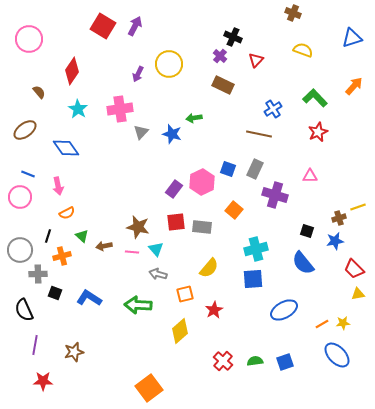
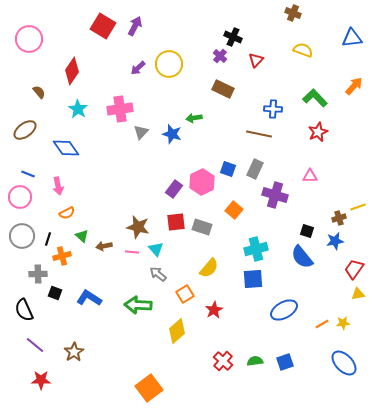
blue triangle at (352, 38): rotated 10 degrees clockwise
purple arrow at (138, 74): moved 6 px up; rotated 21 degrees clockwise
brown rectangle at (223, 85): moved 4 px down
blue cross at (273, 109): rotated 36 degrees clockwise
gray rectangle at (202, 227): rotated 12 degrees clockwise
black line at (48, 236): moved 3 px down
gray circle at (20, 250): moved 2 px right, 14 px up
blue semicircle at (303, 263): moved 1 px left, 6 px up
red trapezoid at (354, 269): rotated 80 degrees clockwise
gray arrow at (158, 274): rotated 24 degrees clockwise
orange square at (185, 294): rotated 18 degrees counterclockwise
yellow diamond at (180, 331): moved 3 px left
purple line at (35, 345): rotated 60 degrees counterclockwise
brown star at (74, 352): rotated 18 degrees counterclockwise
blue ellipse at (337, 355): moved 7 px right, 8 px down
red star at (43, 381): moved 2 px left, 1 px up
